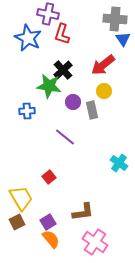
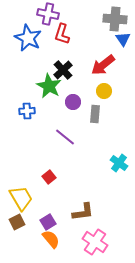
green star: rotated 20 degrees clockwise
gray rectangle: moved 3 px right, 4 px down; rotated 18 degrees clockwise
